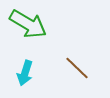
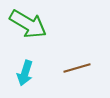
brown line: rotated 60 degrees counterclockwise
